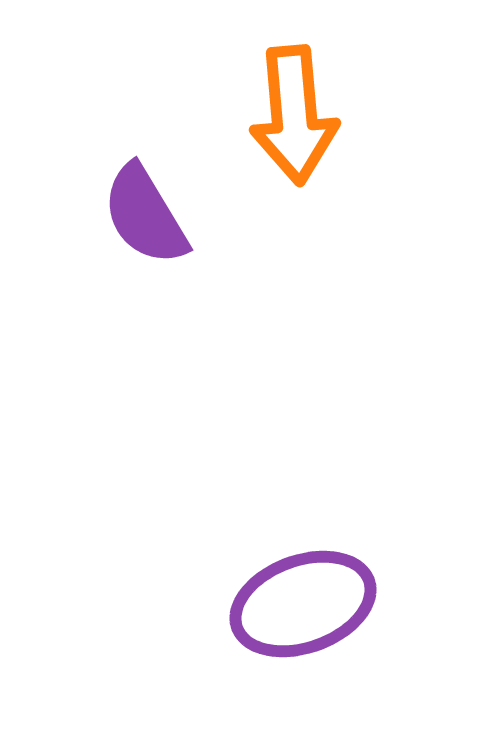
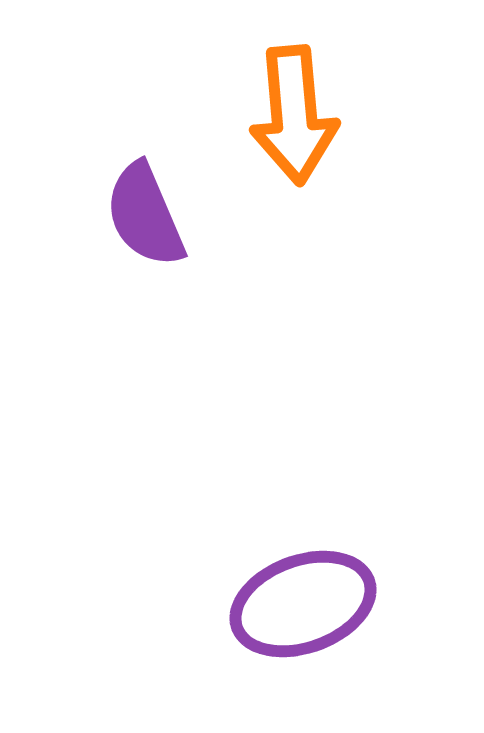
purple semicircle: rotated 8 degrees clockwise
